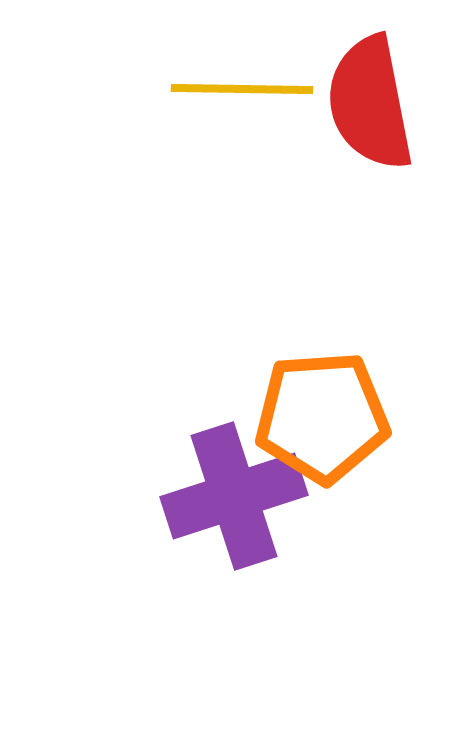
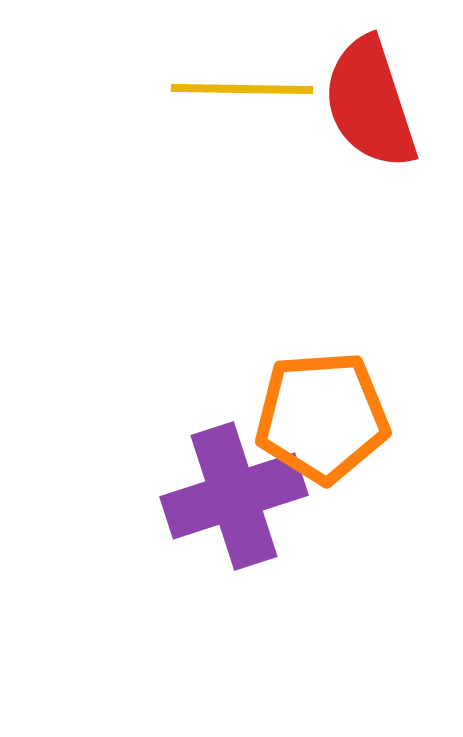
red semicircle: rotated 7 degrees counterclockwise
